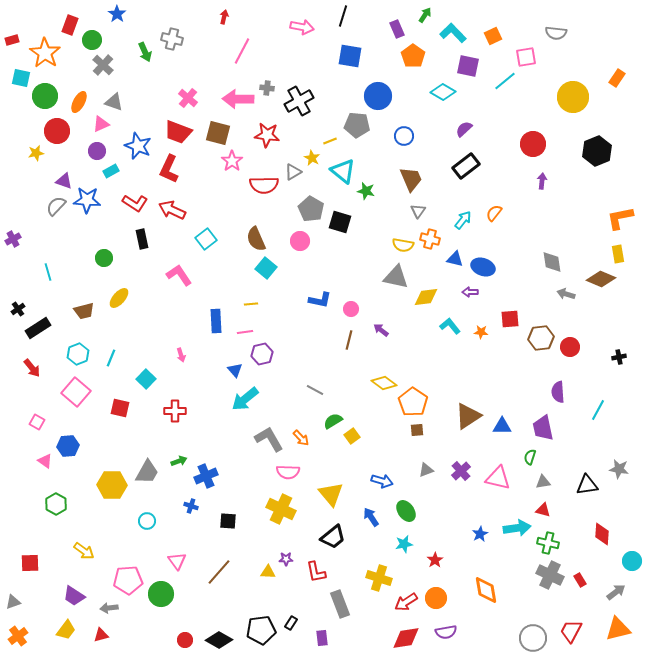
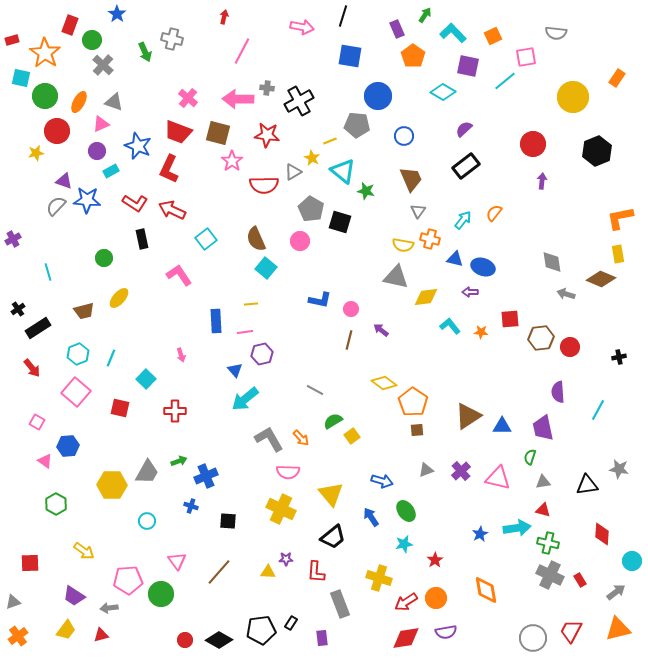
red L-shape at (316, 572): rotated 15 degrees clockwise
